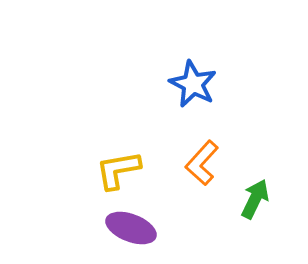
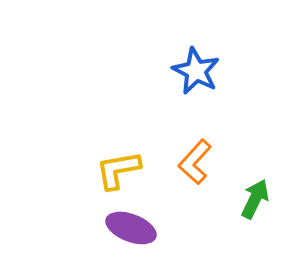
blue star: moved 3 px right, 13 px up
orange L-shape: moved 7 px left, 1 px up
